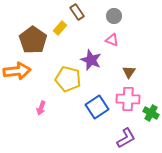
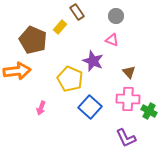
gray circle: moved 2 px right
yellow rectangle: moved 1 px up
brown pentagon: rotated 12 degrees counterclockwise
purple star: moved 2 px right, 1 px down
brown triangle: rotated 16 degrees counterclockwise
yellow pentagon: moved 2 px right; rotated 10 degrees clockwise
blue square: moved 7 px left; rotated 15 degrees counterclockwise
green cross: moved 2 px left, 2 px up
purple L-shape: rotated 95 degrees clockwise
